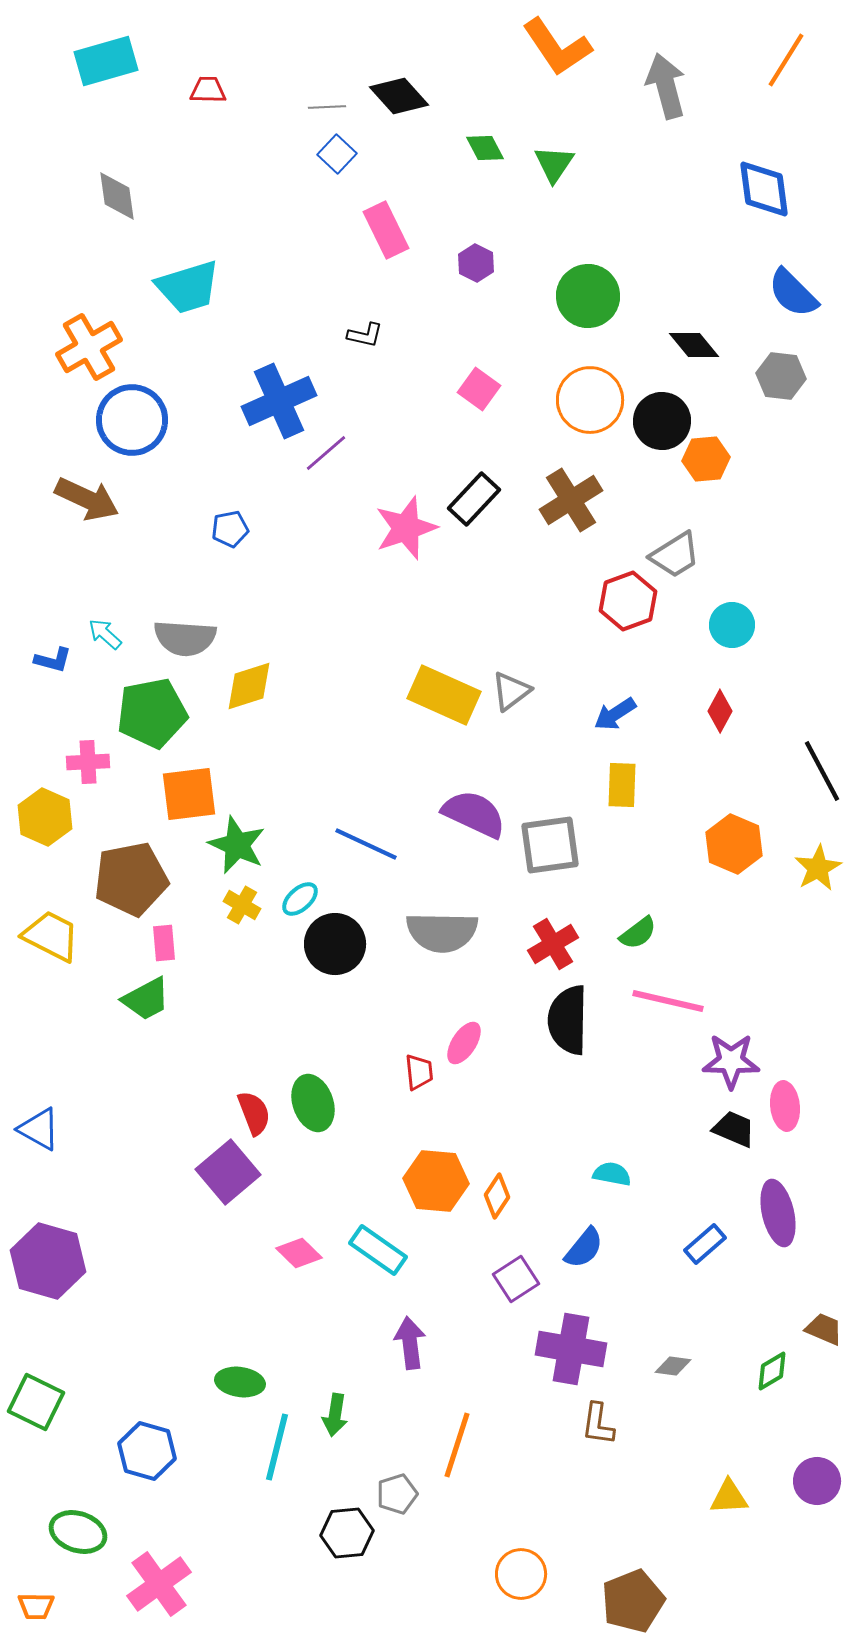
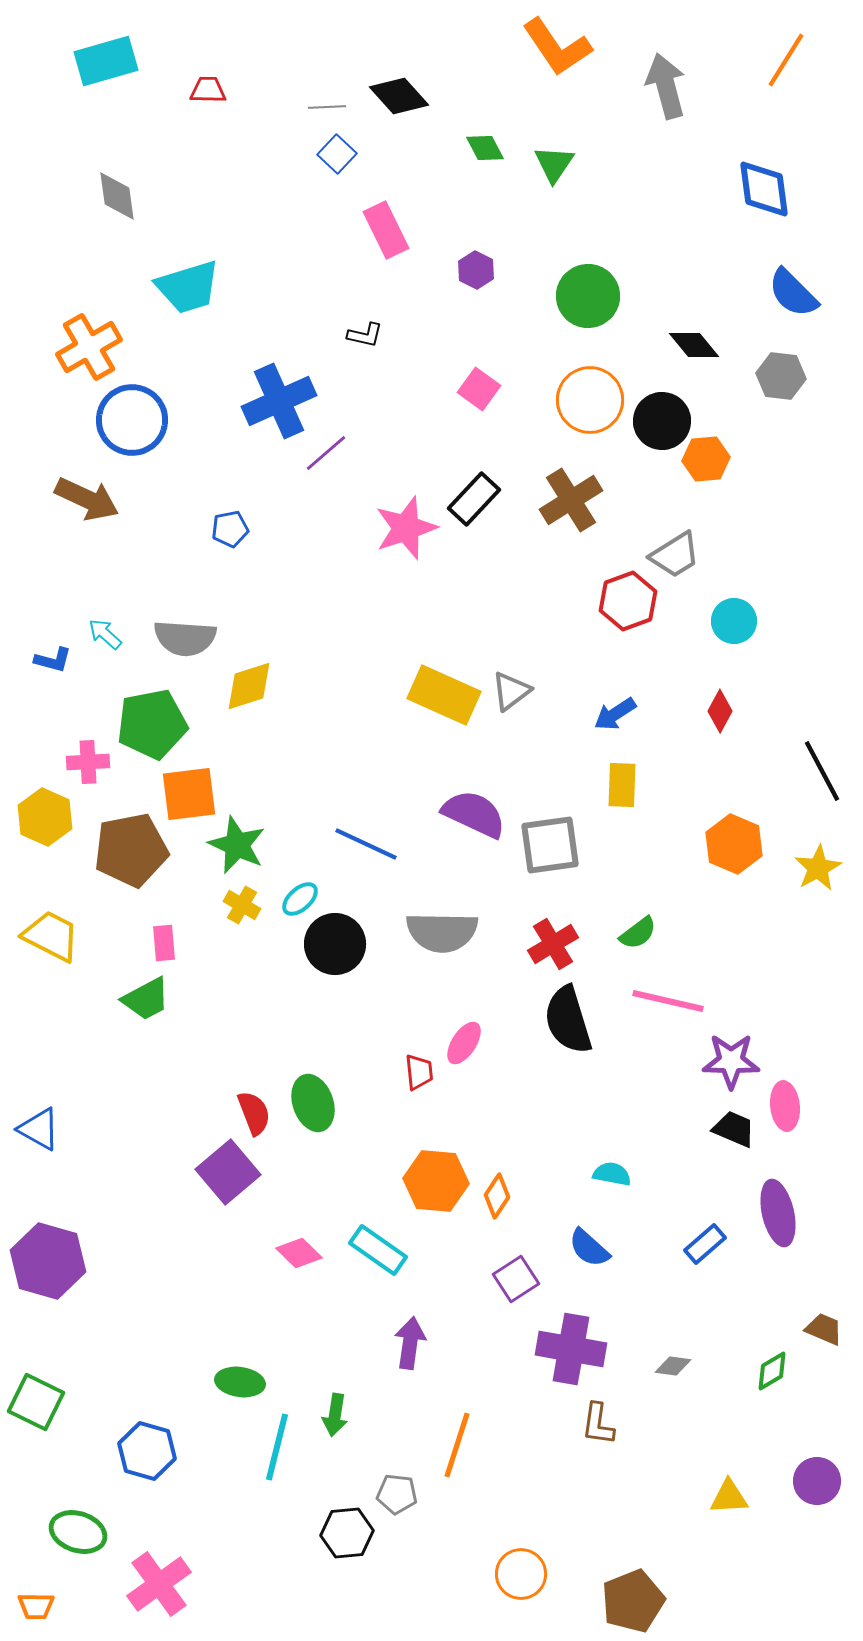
purple hexagon at (476, 263): moved 7 px down
cyan circle at (732, 625): moved 2 px right, 4 px up
green pentagon at (152, 713): moved 11 px down
brown pentagon at (131, 879): moved 29 px up
black semicircle at (568, 1020): rotated 18 degrees counterclockwise
blue semicircle at (584, 1248): moved 5 px right; rotated 93 degrees clockwise
purple arrow at (410, 1343): rotated 15 degrees clockwise
gray pentagon at (397, 1494): rotated 24 degrees clockwise
